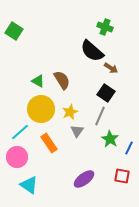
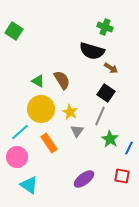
black semicircle: rotated 25 degrees counterclockwise
yellow star: rotated 21 degrees counterclockwise
